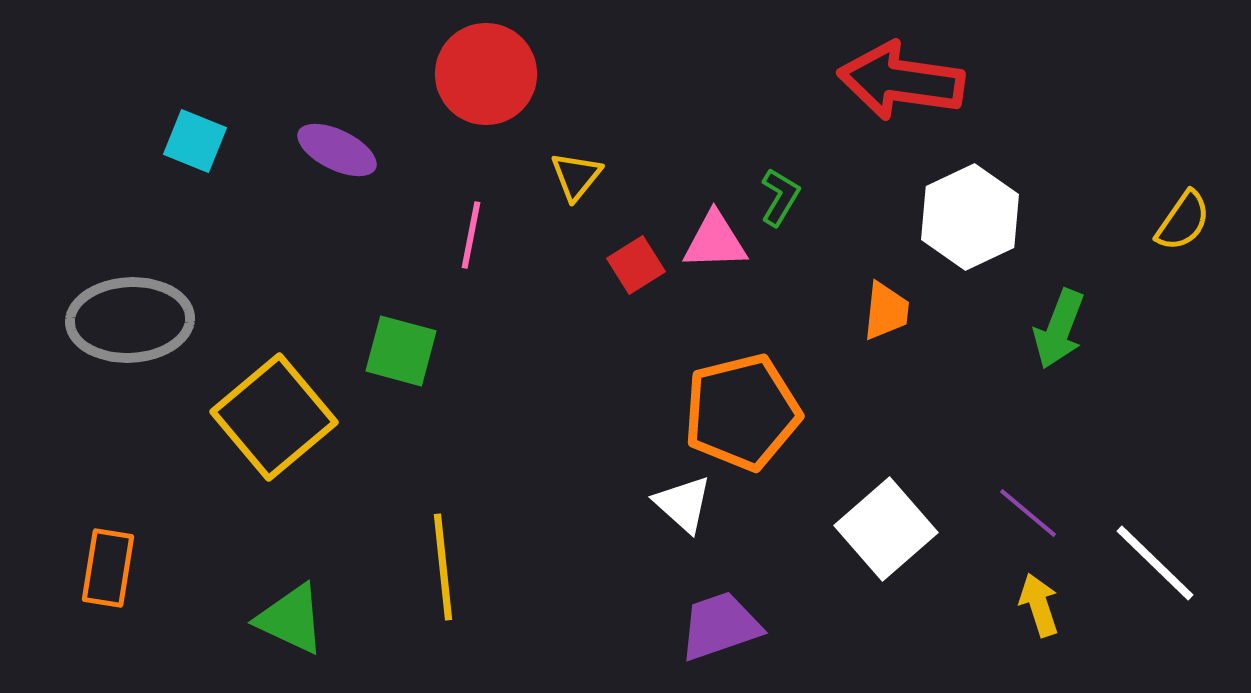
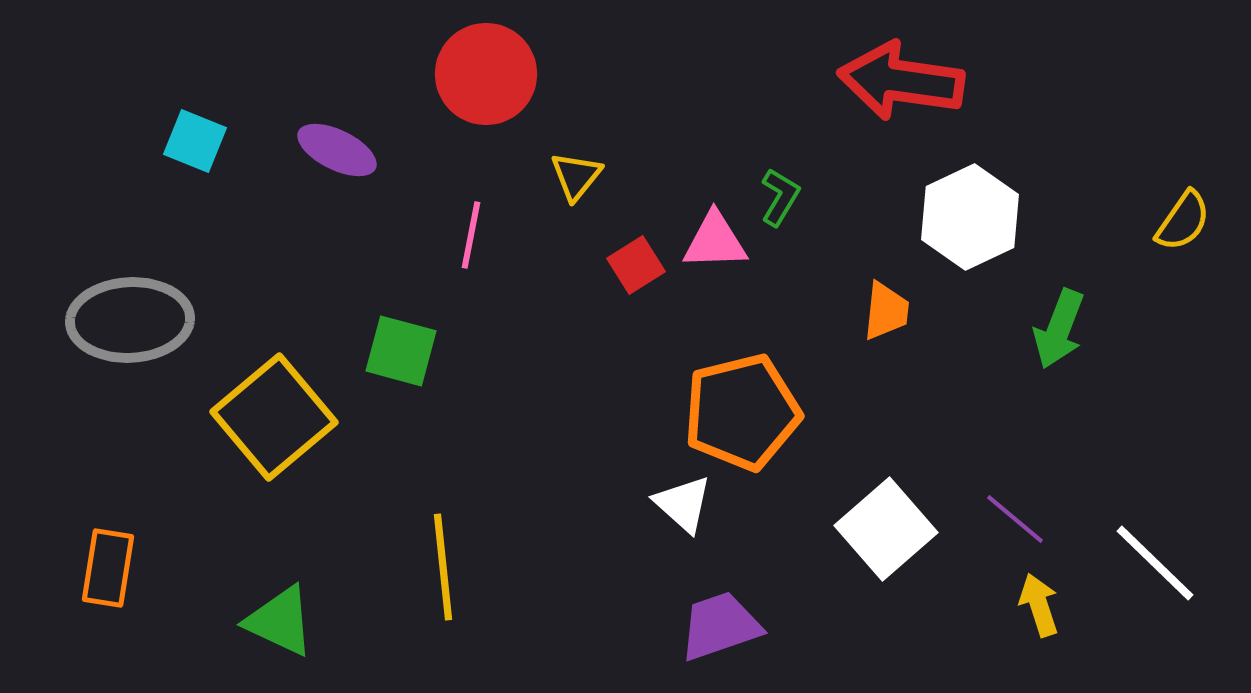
purple line: moved 13 px left, 6 px down
green triangle: moved 11 px left, 2 px down
